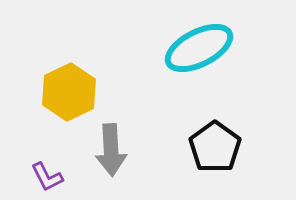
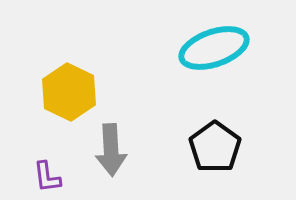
cyan ellipse: moved 15 px right; rotated 8 degrees clockwise
yellow hexagon: rotated 8 degrees counterclockwise
purple L-shape: rotated 20 degrees clockwise
